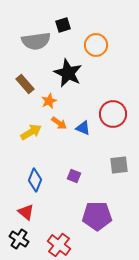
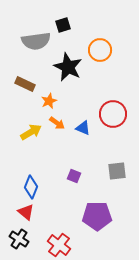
orange circle: moved 4 px right, 5 px down
black star: moved 6 px up
brown rectangle: rotated 24 degrees counterclockwise
orange arrow: moved 2 px left
gray square: moved 2 px left, 6 px down
blue diamond: moved 4 px left, 7 px down
